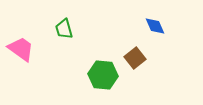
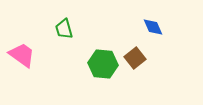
blue diamond: moved 2 px left, 1 px down
pink trapezoid: moved 1 px right, 6 px down
green hexagon: moved 11 px up
